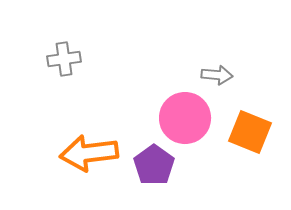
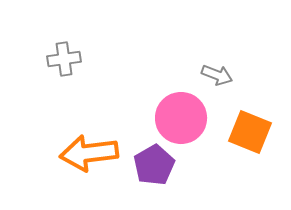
gray arrow: rotated 16 degrees clockwise
pink circle: moved 4 px left
purple pentagon: rotated 6 degrees clockwise
